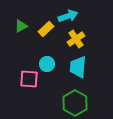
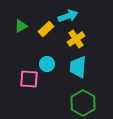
green hexagon: moved 8 px right
